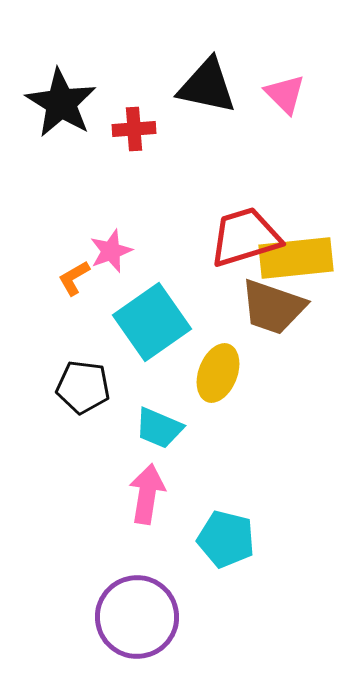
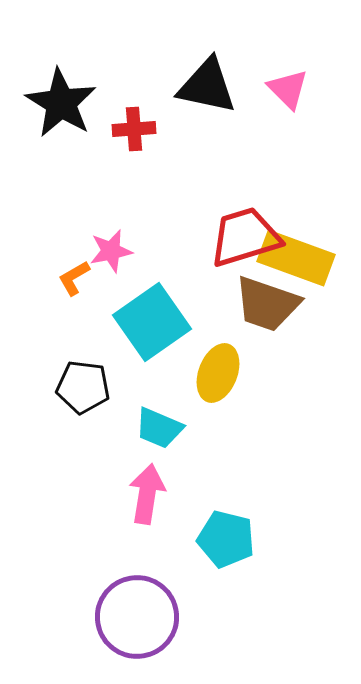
pink triangle: moved 3 px right, 5 px up
pink star: rotated 9 degrees clockwise
yellow rectangle: rotated 26 degrees clockwise
brown trapezoid: moved 6 px left, 3 px up
